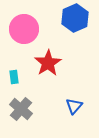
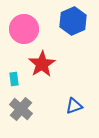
blue hexagon: moved 2 px left, 3 px down
red star: moved 6 px left, 1 px down
cyan rectangle: moved 2 px down
blue triangle: rotated 30 degrees clockwise
